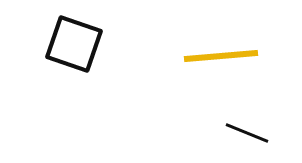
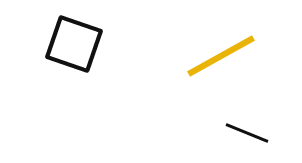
yellow line: rotated 24 degrees counterclockwise
